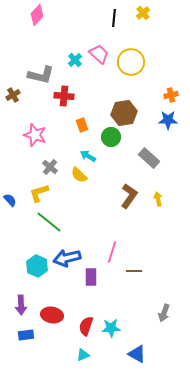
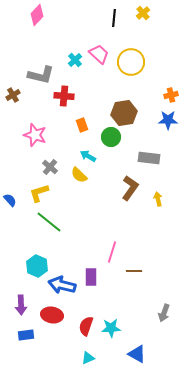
gray rectangle: rotated 35 degrees counterclockwise
brown L-shape: moved 1 px right, 8 px up
blue arrow: moved 5 px left, 27 px down; rotated 28 degrees clockwise
cyan triangle: moved 5 px right, 3 px down
